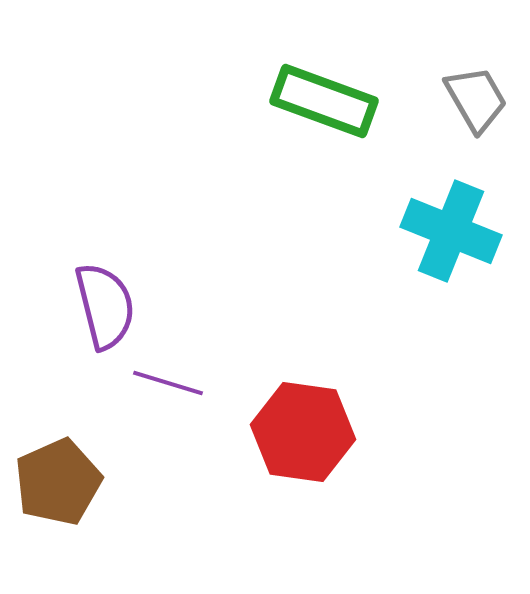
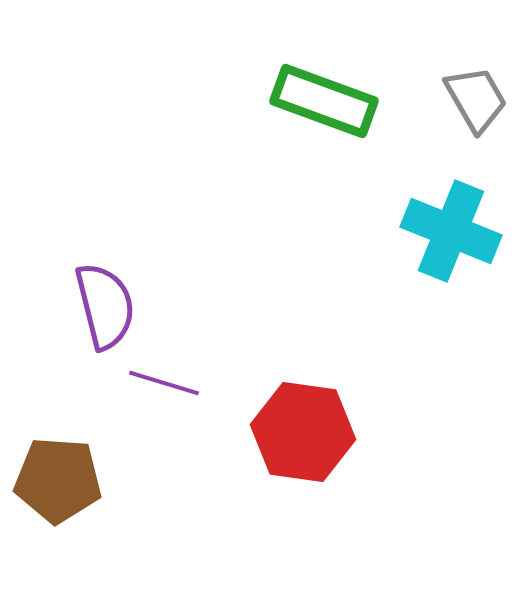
purple line: moved 4 px left
brown pentagon: moved 2 px up; rotated 28 degrees clockwise
